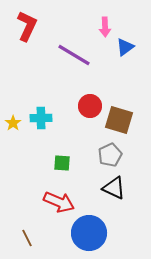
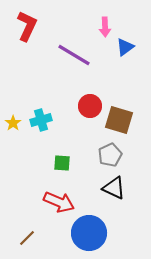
cyan cross: moved 2 px down; rotated 15 degrees counterclockwise
brown line: rotated 72 degrees clockwise
